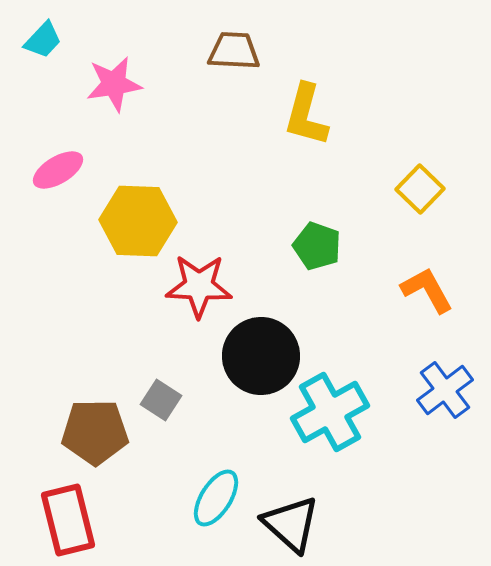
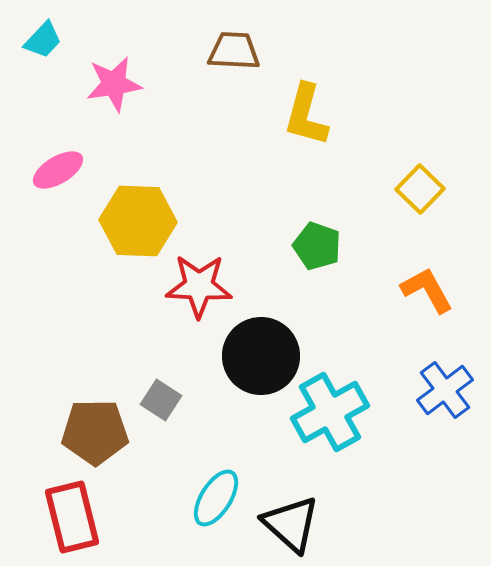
red rectangle: moved 4 px right, 3 px up
